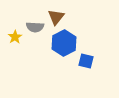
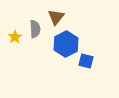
gray semicircle: moved 2 px down; rotated 96 degrees counterclockwise
blue hexagon: moved 2 px right, 1 px down
